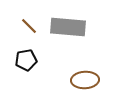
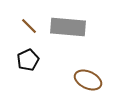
black pentagon: moved 2 px right; rotated 15 degrees counterclockwise
brown ellipse: moved 3 px right; rotated 28 degrees clockwise
